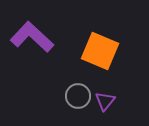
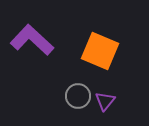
purple L-shape: moved 3 px down
